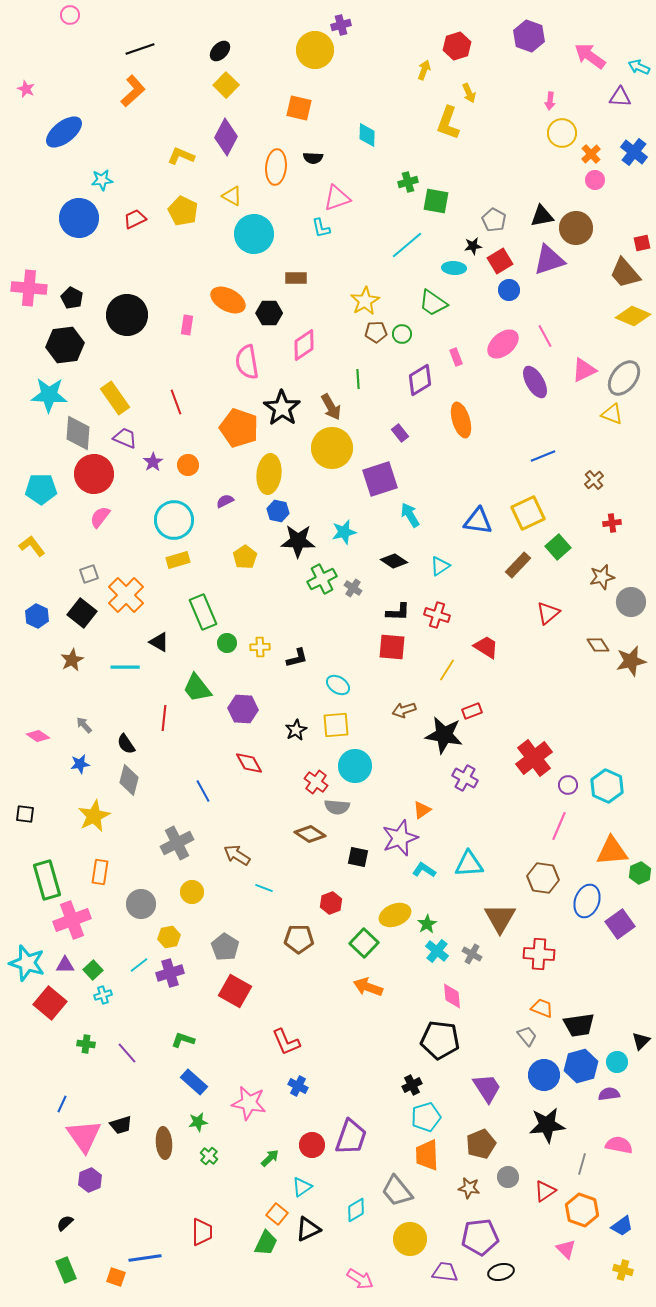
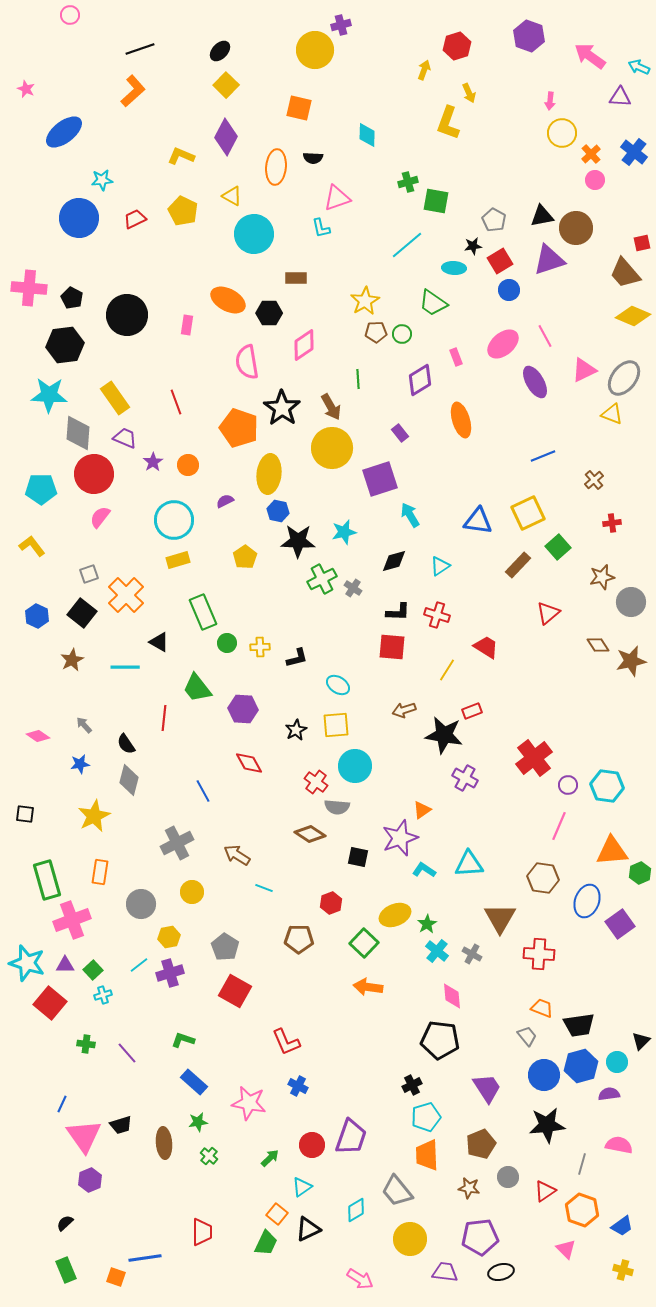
black diamond at (394, 561): rotated 48 degrees counterclockwise
cyan hexagon at (607, 786): rotated 16 degrees counterclockwise
orange arrow at (368, 987): rotated 12 degrees counterclockwise
